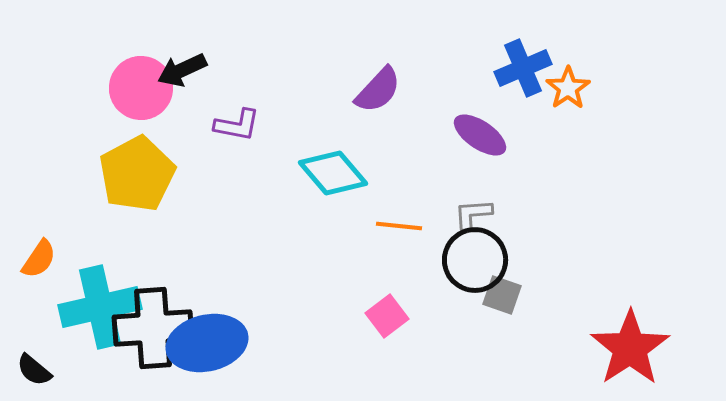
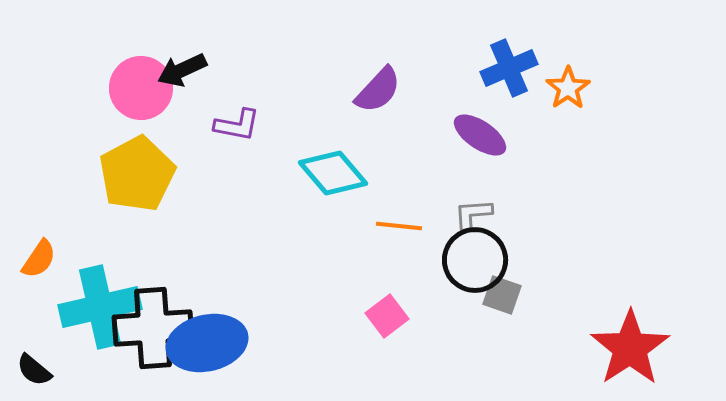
blue cross: moved 14 px left
